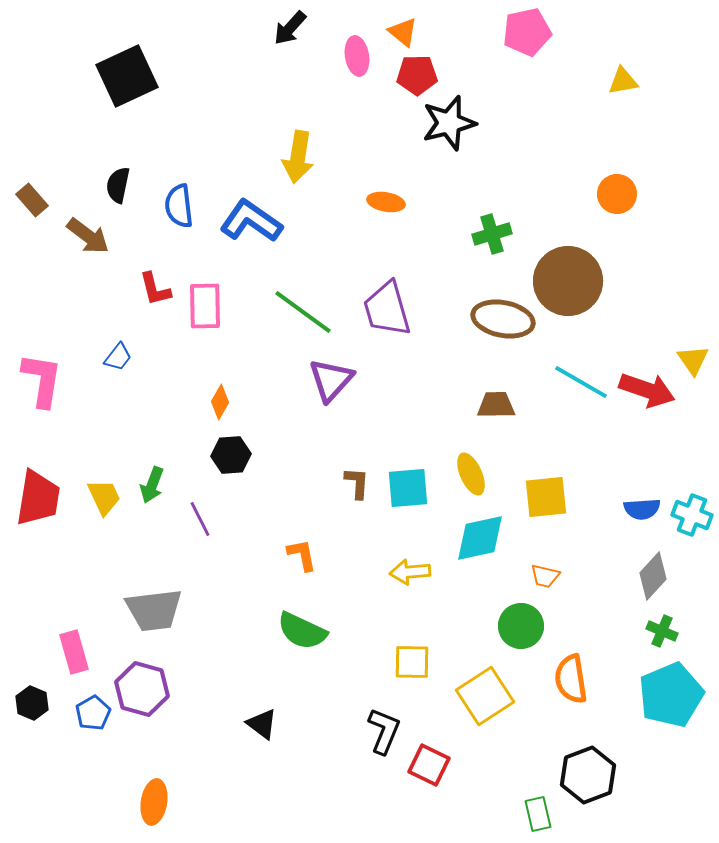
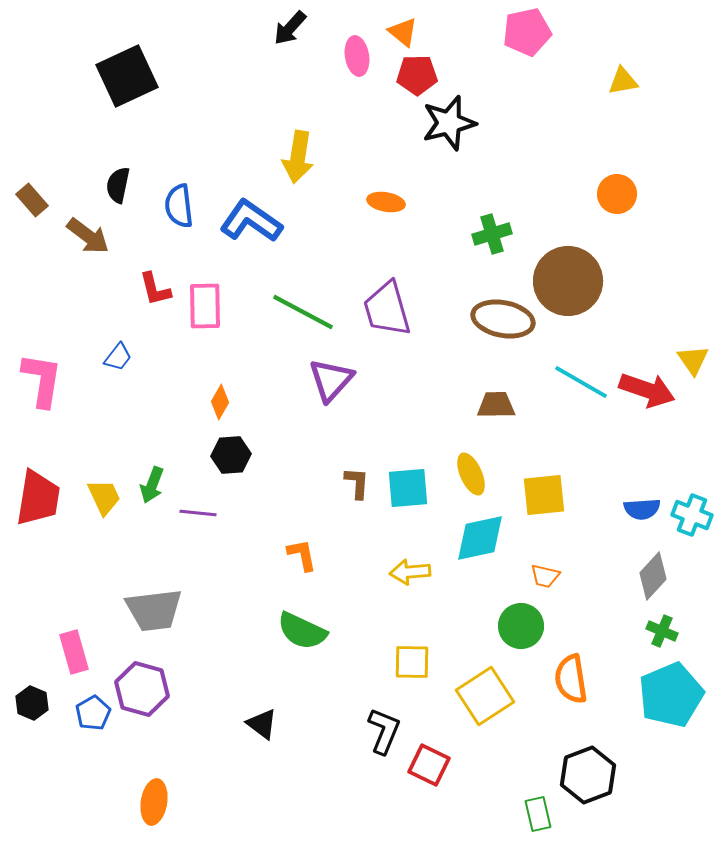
green line at (303, 312): rotated 8 degrees counterclockwise
yellow square at (546, 497): moved 2 px left, 2 px up
purple line at (200, 519): moved 2 px left, 6 px up; rotated 57 degrees counterclockwise
